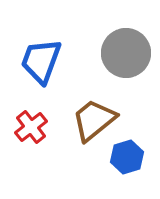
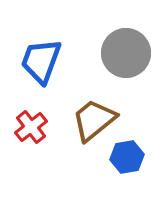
blue hexagon: rotated 8 degrees clockwise
